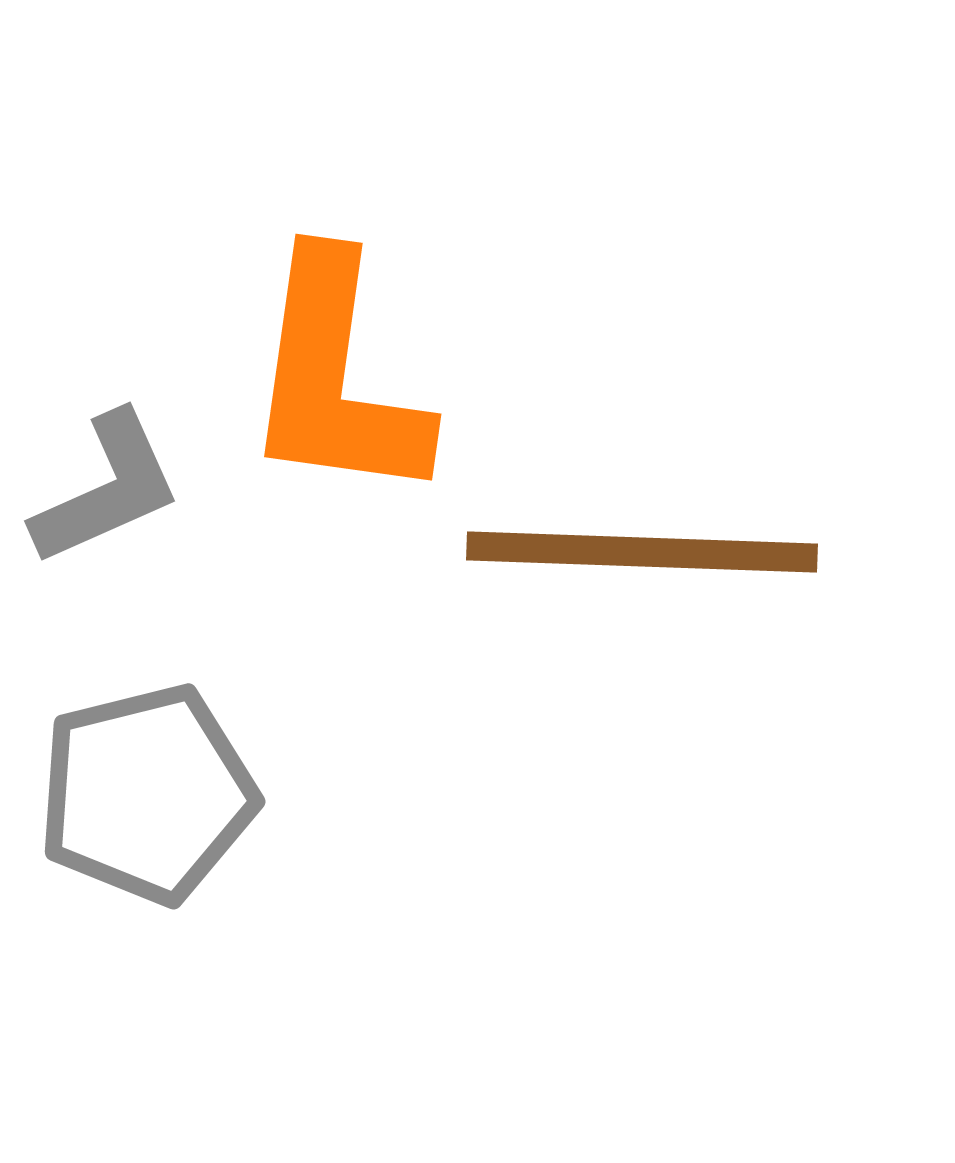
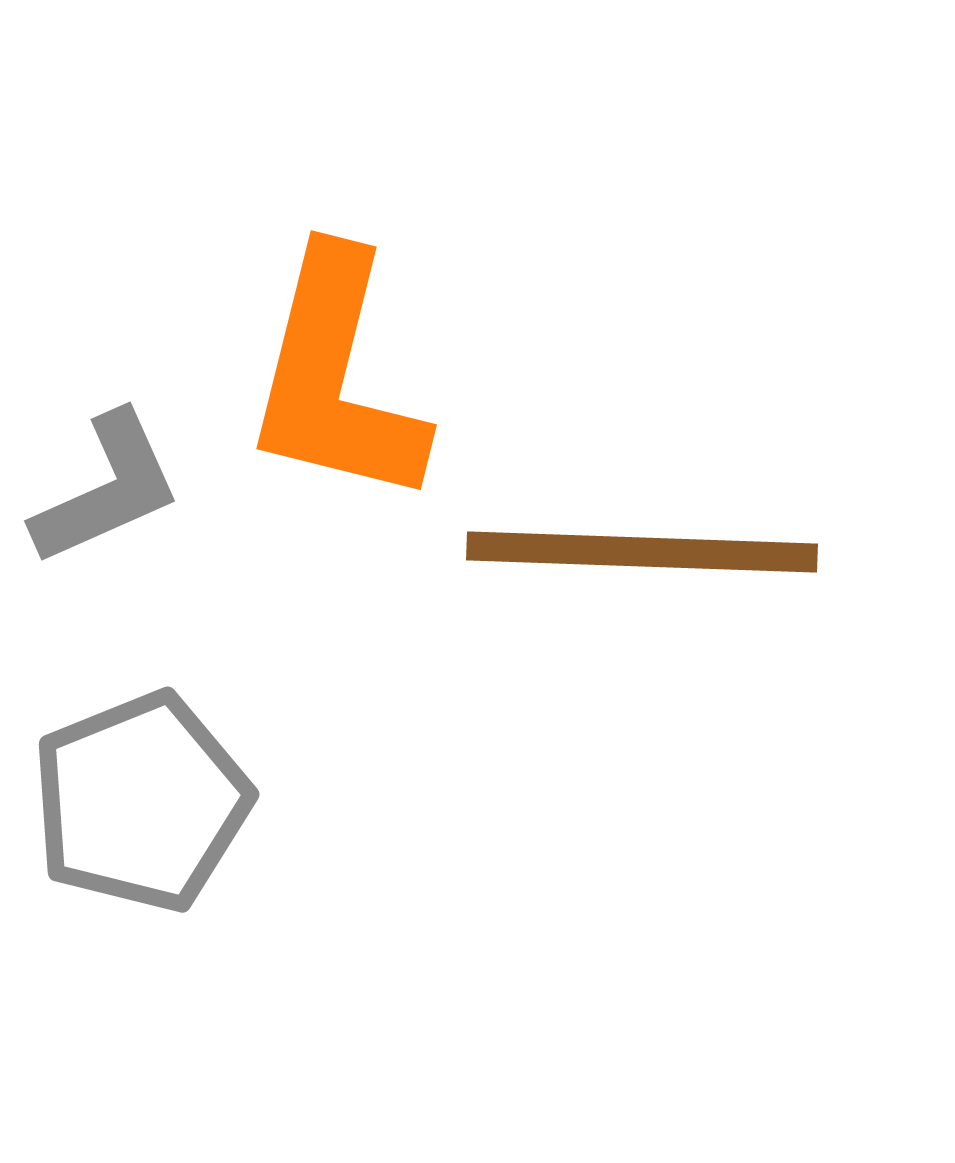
orange L-shape: rotated 6 degrees clockwise
gray pentagon: moved 6 px left, 8 px down; rotated 8 degrees counterclockwise
